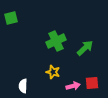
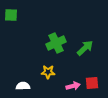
green square: moved 3 px up; rotated 16 degrees clockwise
green cross: moved 2 px down
yellow star: moved 5 px left; rotated 16 degrees counterclockwise
white semicircle: rotated 88 degrees clockwise
